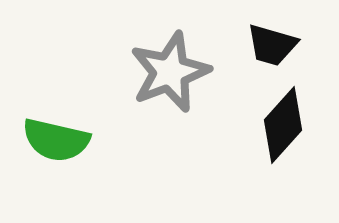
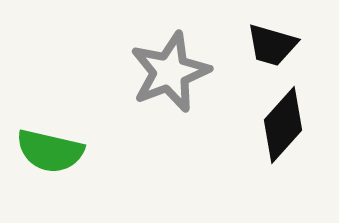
green semicircle: moved 6 px left, 11 px down
